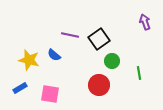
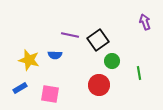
black square: moved 1 px left, 1 px down
blue semicircle: moved 1 px right; rotated 40 degrees counterclockwise
